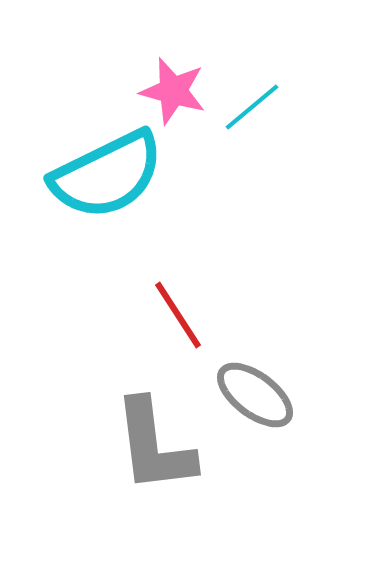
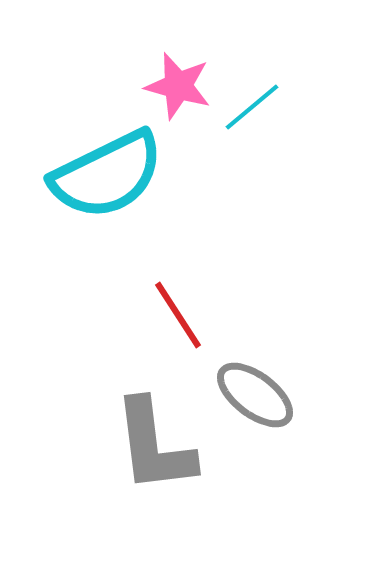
pink star: moved 5 px right, 5 px up
